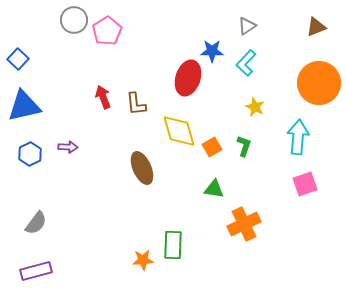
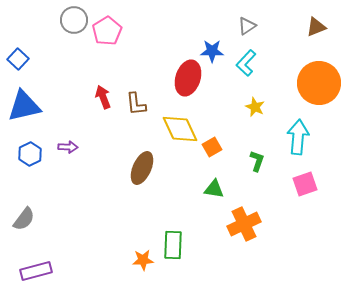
yellow diamond: moved 1 px right, 2 px up; rotated 9 degrees counterclockwise
green L-shape: moved 13 px right, 15 px down
brown ellipse: rotated 48 degrees clockwise
gray semicircle: moved 12 px left, 4 px up
